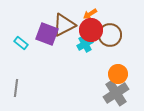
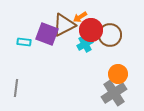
orange arrow: moved 10 px left, 3 px down
cyan rectangle: moved 3 px right, 1 px up; rotated 32 degrees counterclockwise
gray cross: moved 2 px left
